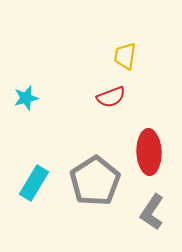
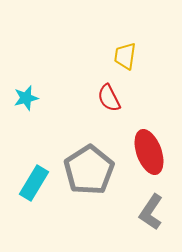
red semicircle: moved 2 px left, 1 px down; rotated 84 degrees clockwise
red ellipse: rotated 18 degrees counterclockwise
gray pentagon: moved 6 px left, 11 px up
gray L-shape: moved 1 px left
